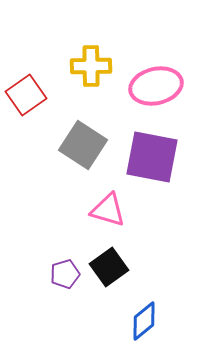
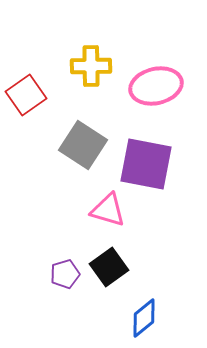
purple square: moved 6 px left, 7 px down
blue diamond: moved 3 px up
